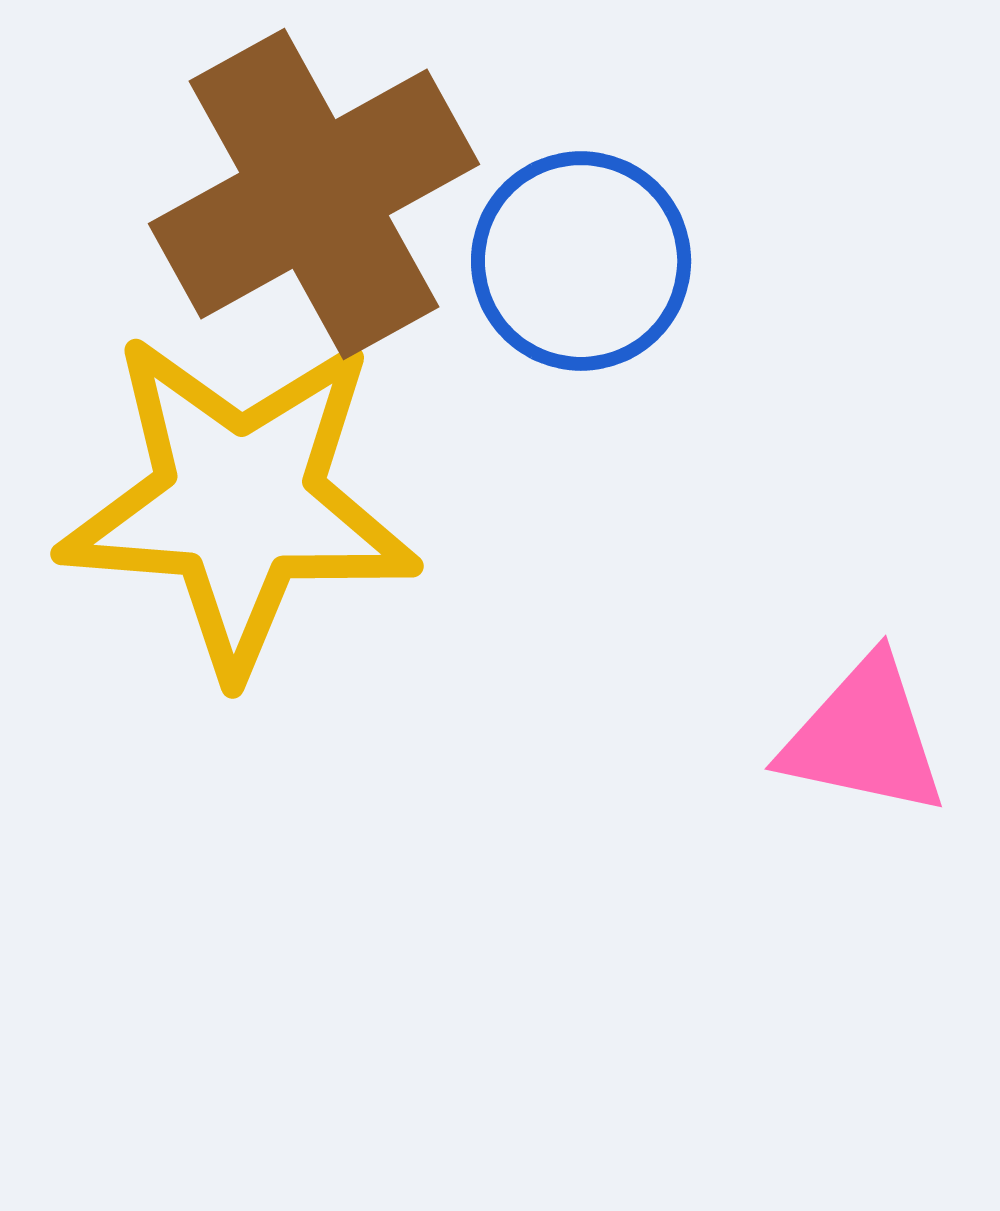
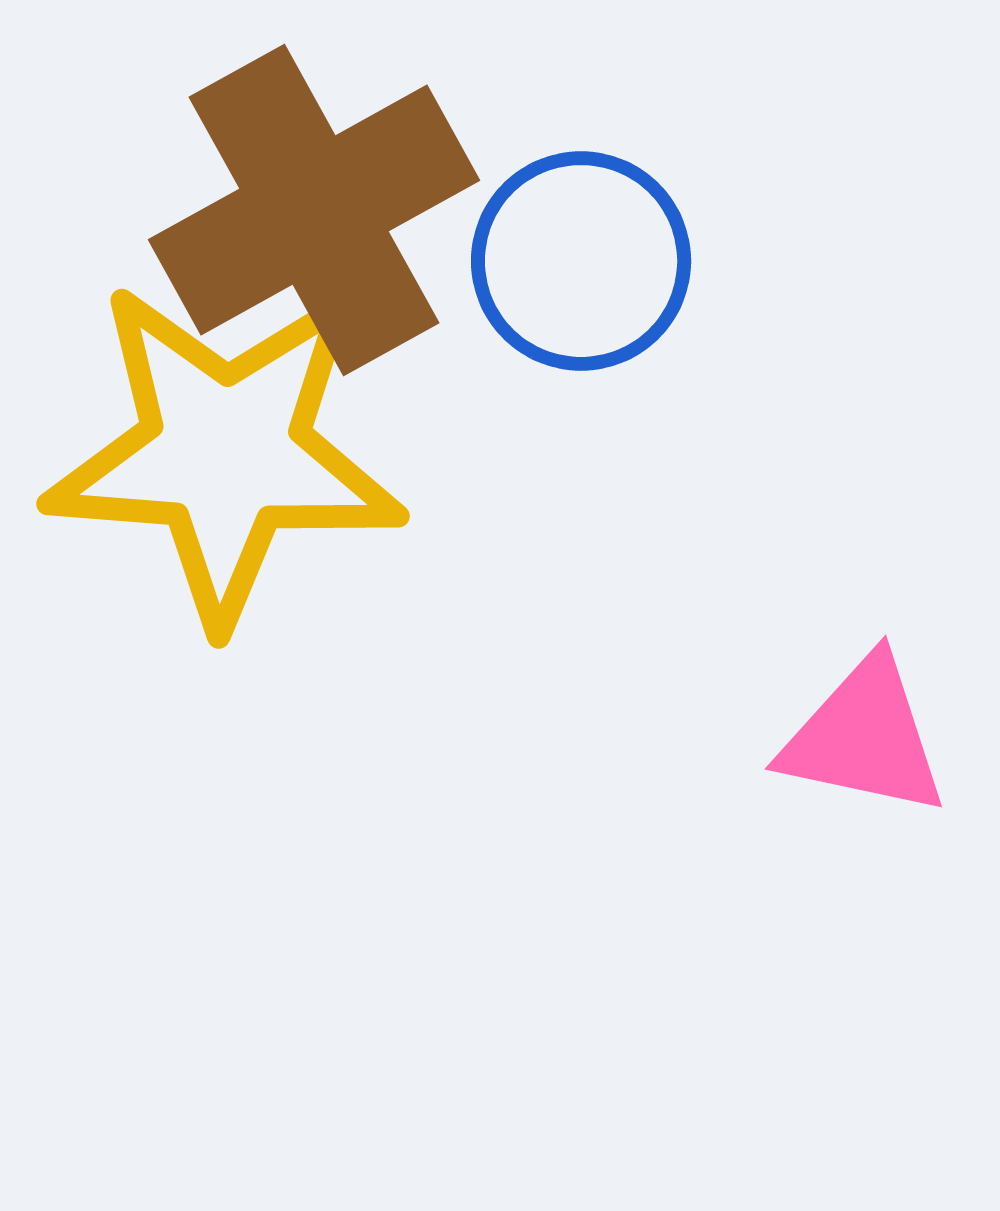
brown cross: moved 16 px down
yellow star: moved 14 px left, 50 px up
